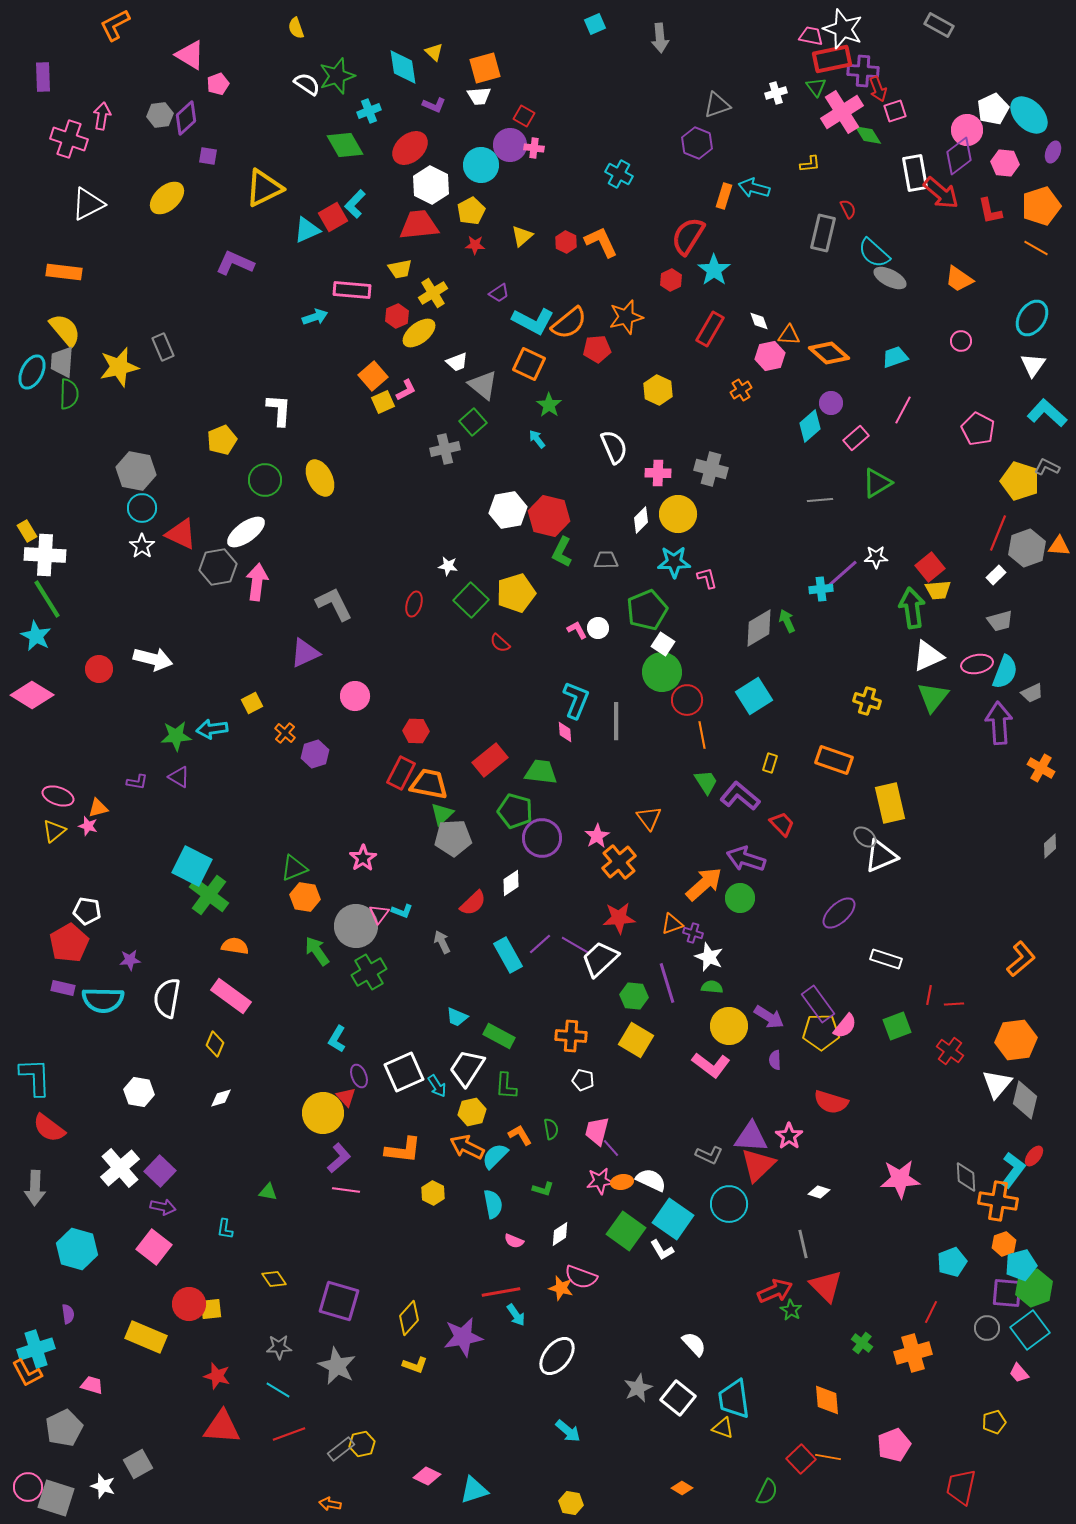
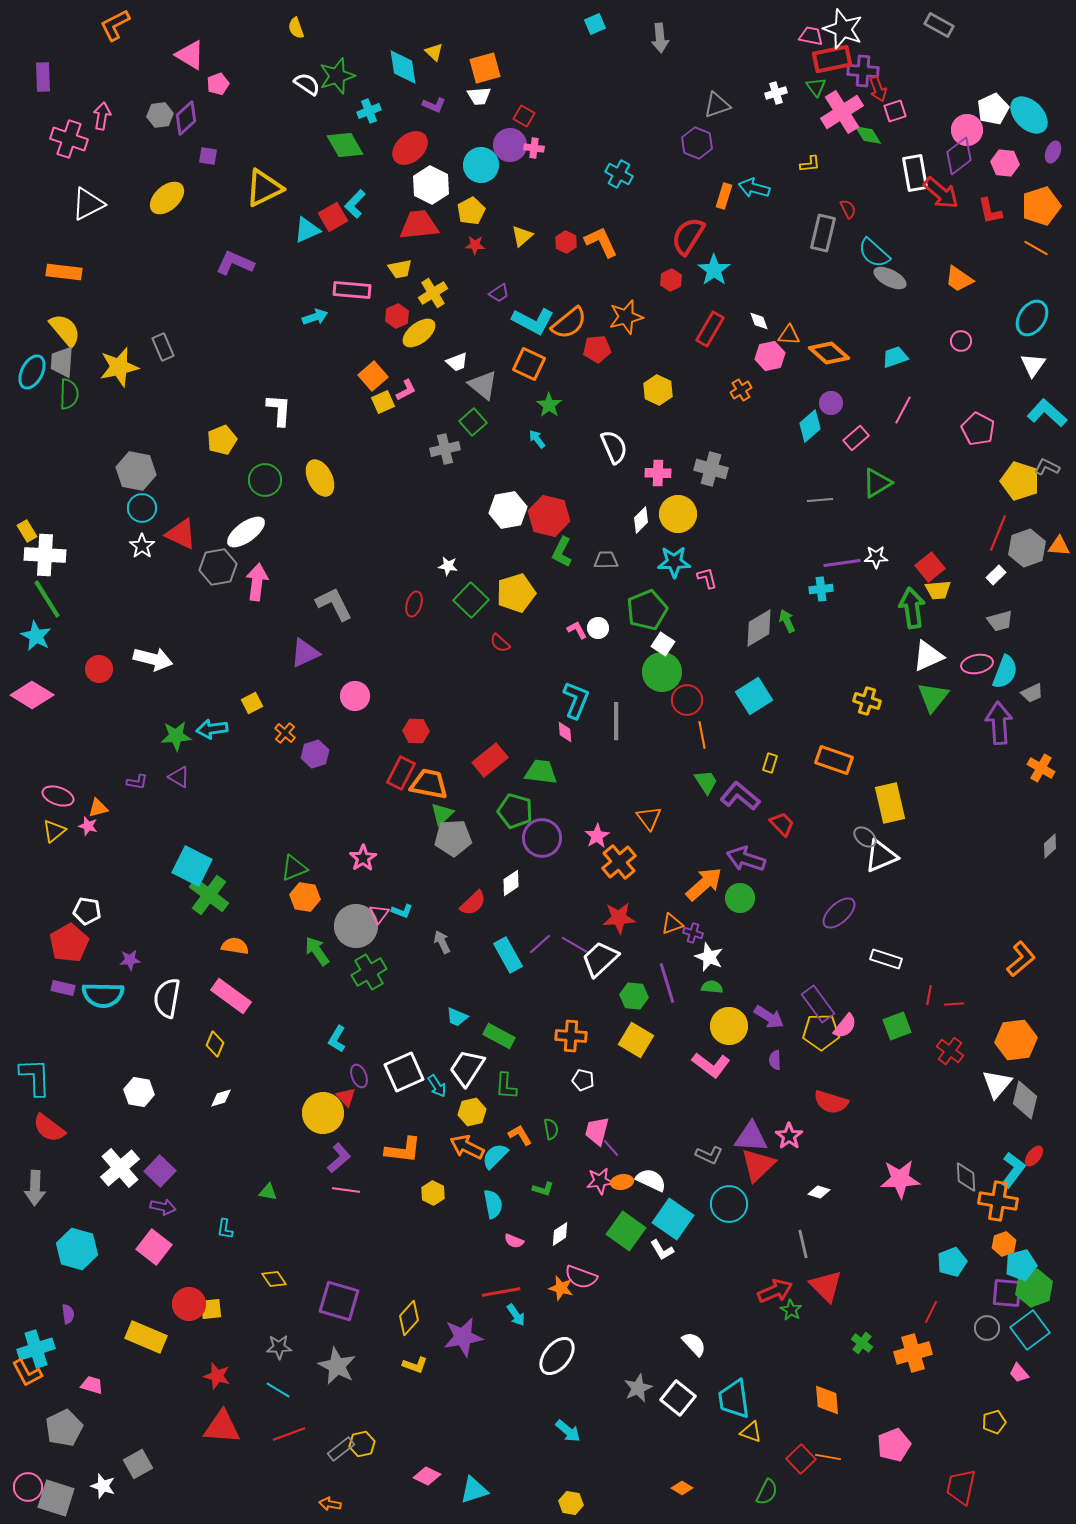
purple line at (842, 574): moved 11 px up; rotated 33 degrees clockwise
cyan semicircle at (103, 1000): moved 5 px up
yellow triangle at (723, 1428): moved 28 px right, 4 px down
